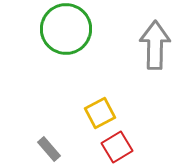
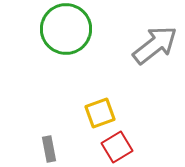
gray arrow: rotated 51 degrees clockwise
yellow square: rotated 8 degrees clockwise
gray rectangle: rotated 30 degrees clockwise
